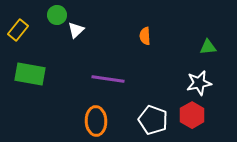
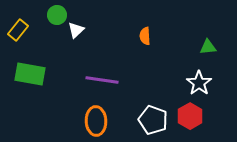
purple line: moved 6 px left, 1 px down
white star: rotated 25 degrees counterclockwise
red hexagon: moved 2 px left, 1 px down
